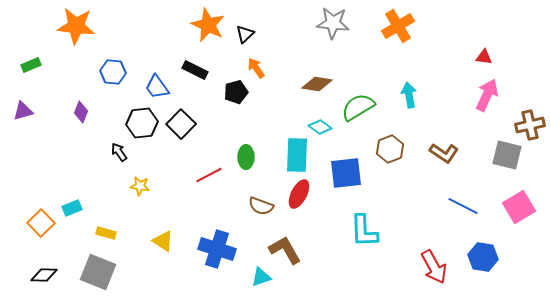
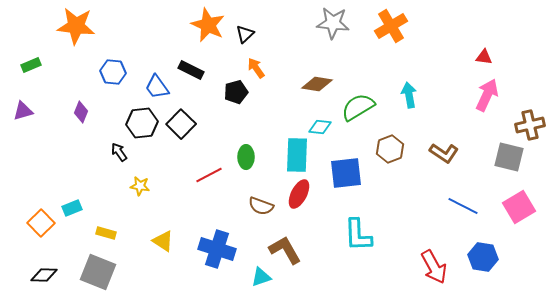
orange cross at (398, 26): moved 7 px left
black rectangle at (195, 70): moved 4 px left
cyan diamond at (320, 127): rotated 30 degrees counterclockwise
gray square at (507, 155): moved 2 px right, 2 px down
cyan L-shape at (364, 231): moved 6 px left, 4 px down
